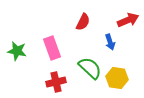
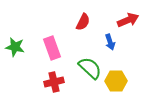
green star: moved 2 px left, 4 px up
yellow hexagon: moved 1 px left, 3 px down; rotated 10 degrees counterclockwise
red cross: moved 2 px left
